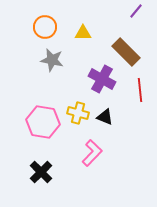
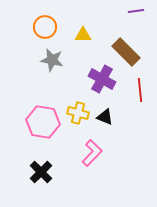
purple line: rotated 42 degrees clockwise
yellow triangle: moved 2 px down
